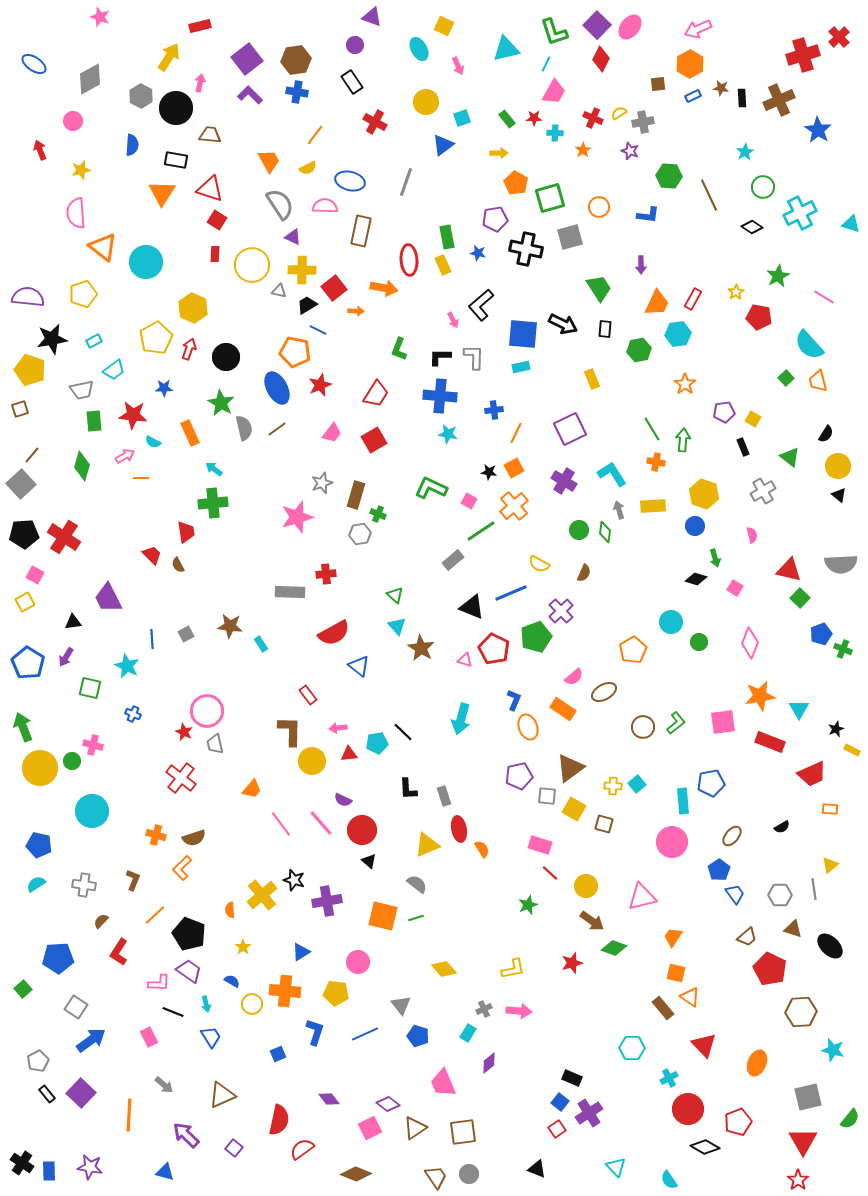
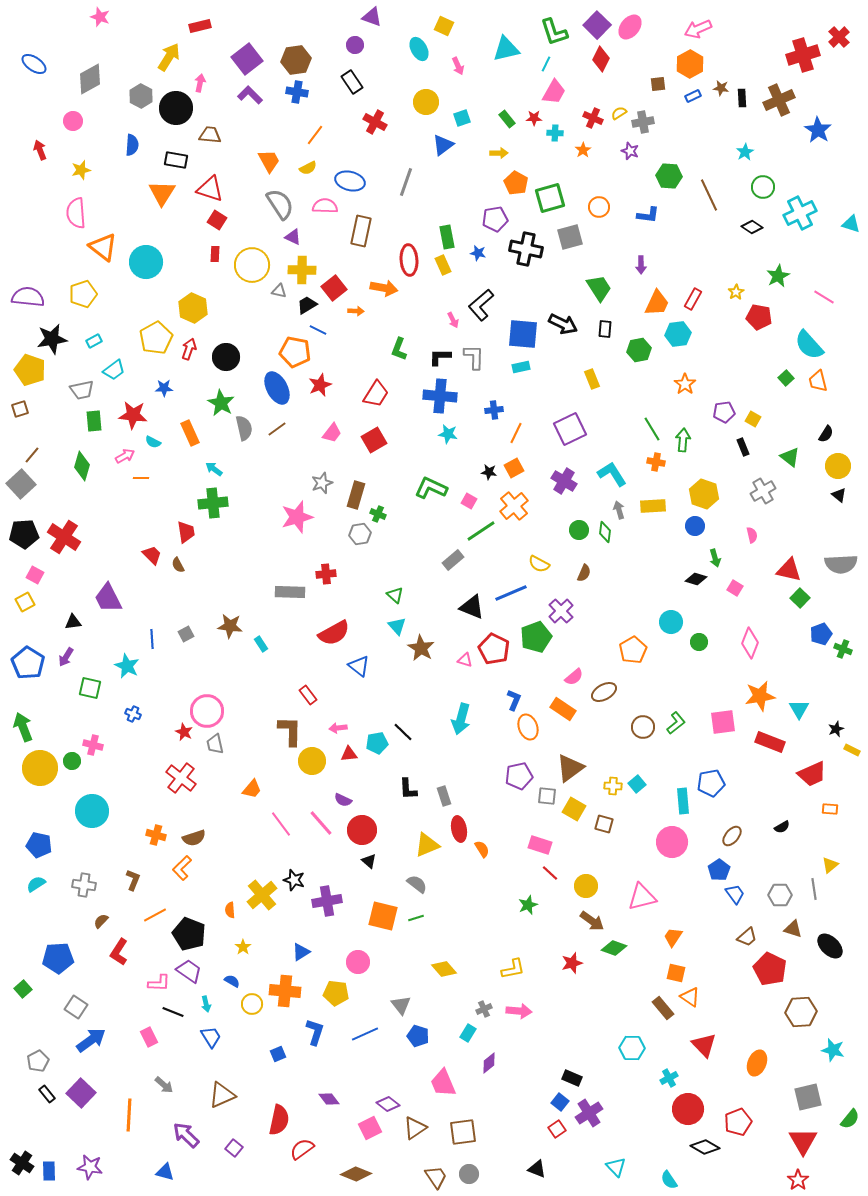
orange line at (155, 915): rotated 15 degrees clockwise
